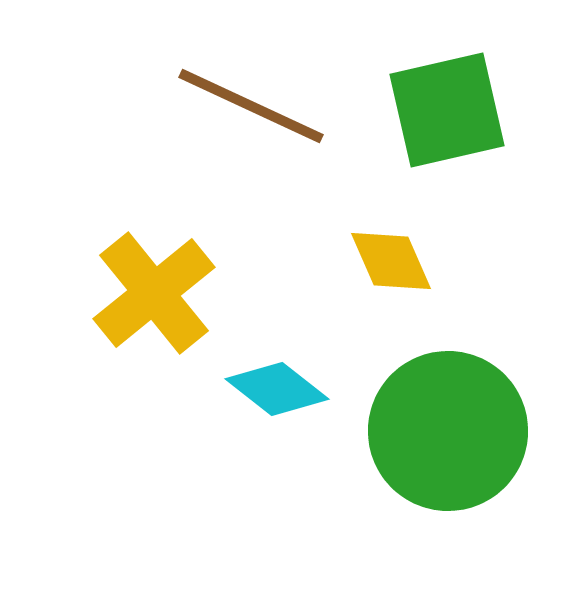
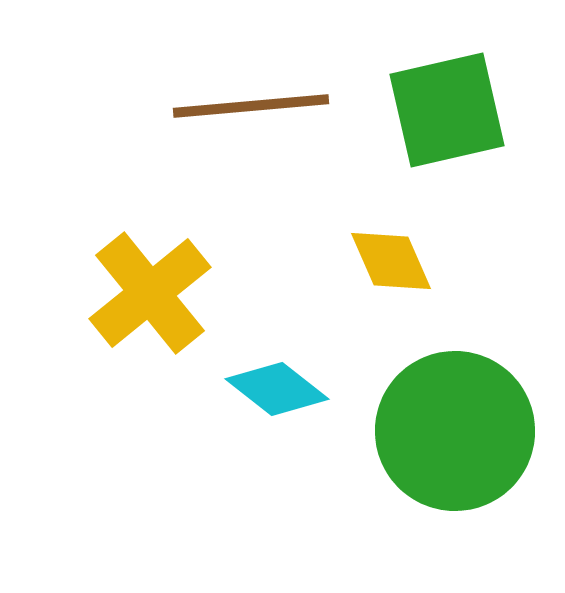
brown line: rotated 30 degrees counterclockwise
yellow cross: moved 4 px left
green circle: moved 7 px right
